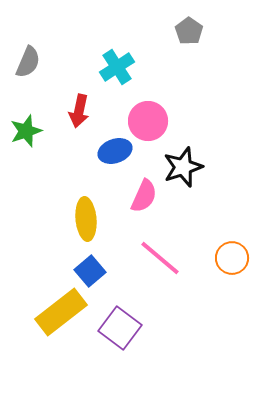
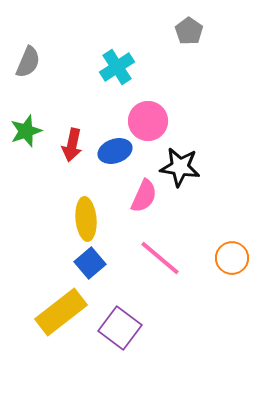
red arrow: moved 7 px left, 34 px down
black star: moved 3 px left; rotated 27 degrees clockwise
blue square: moved 8 px up
